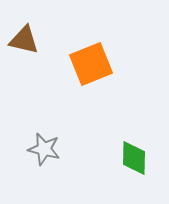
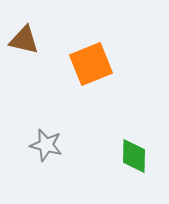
gray star: moved 2 px right, 4 px up
green diamond: moved 2 px up
